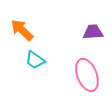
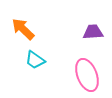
orange arrow: moved 1 px right, 1 px up
